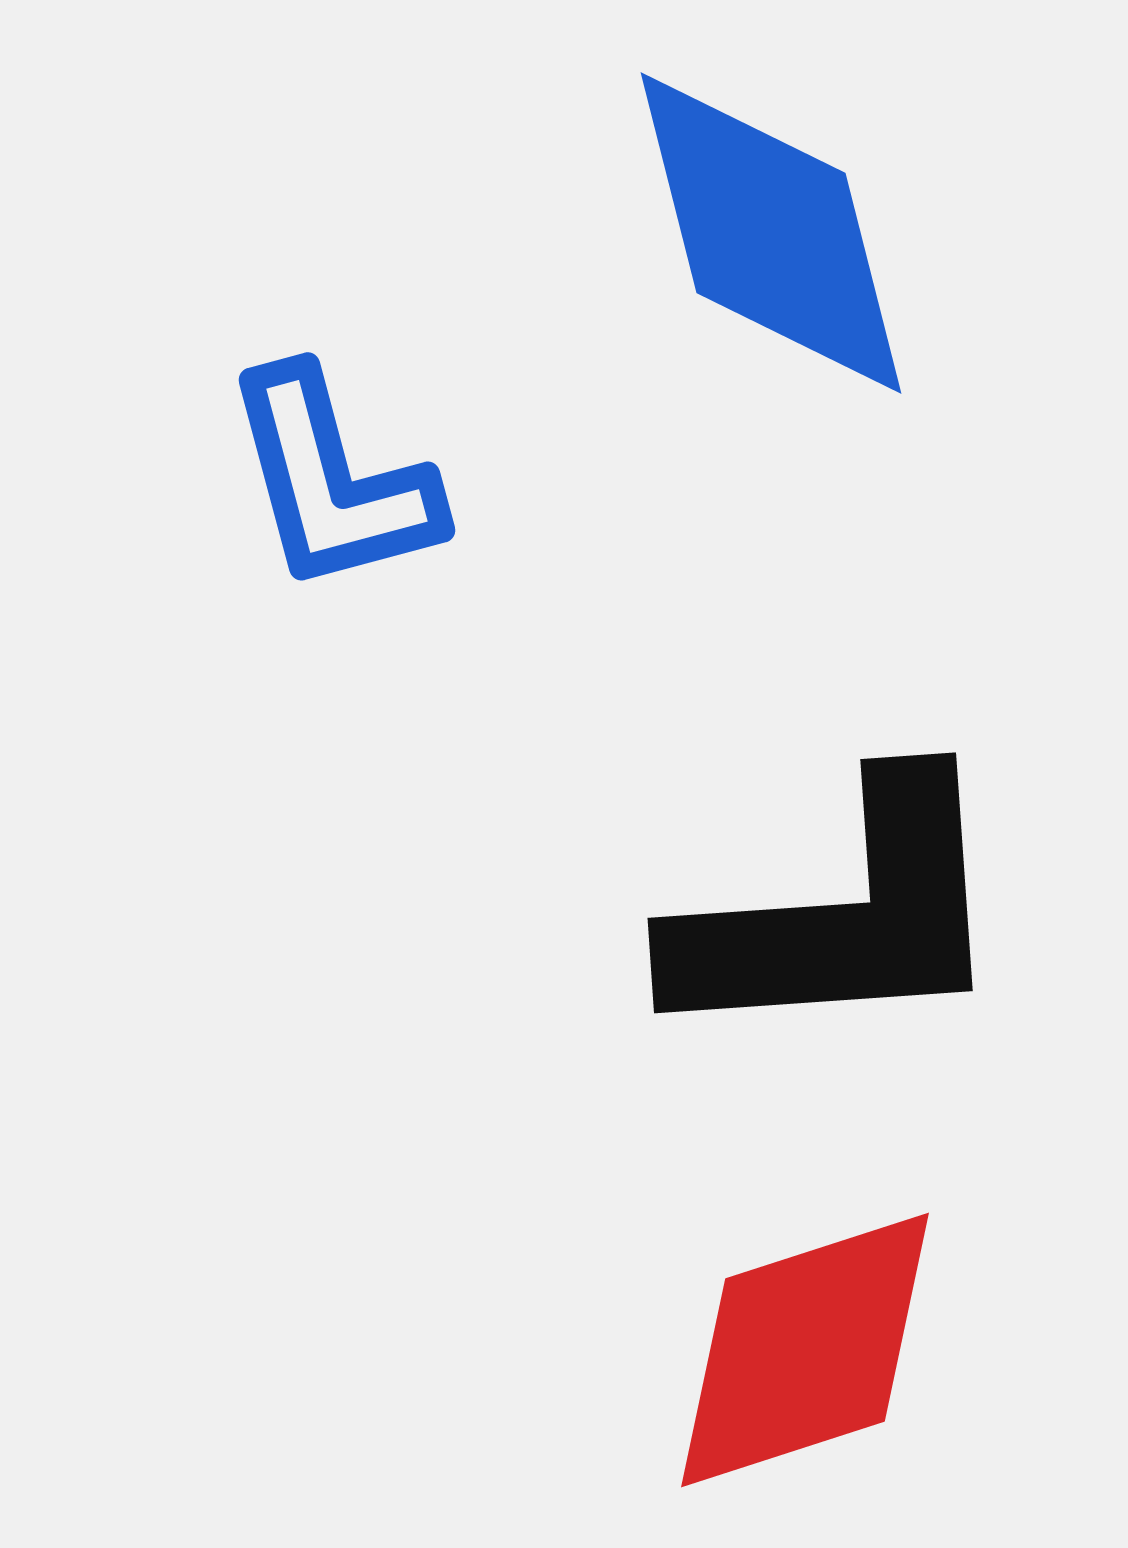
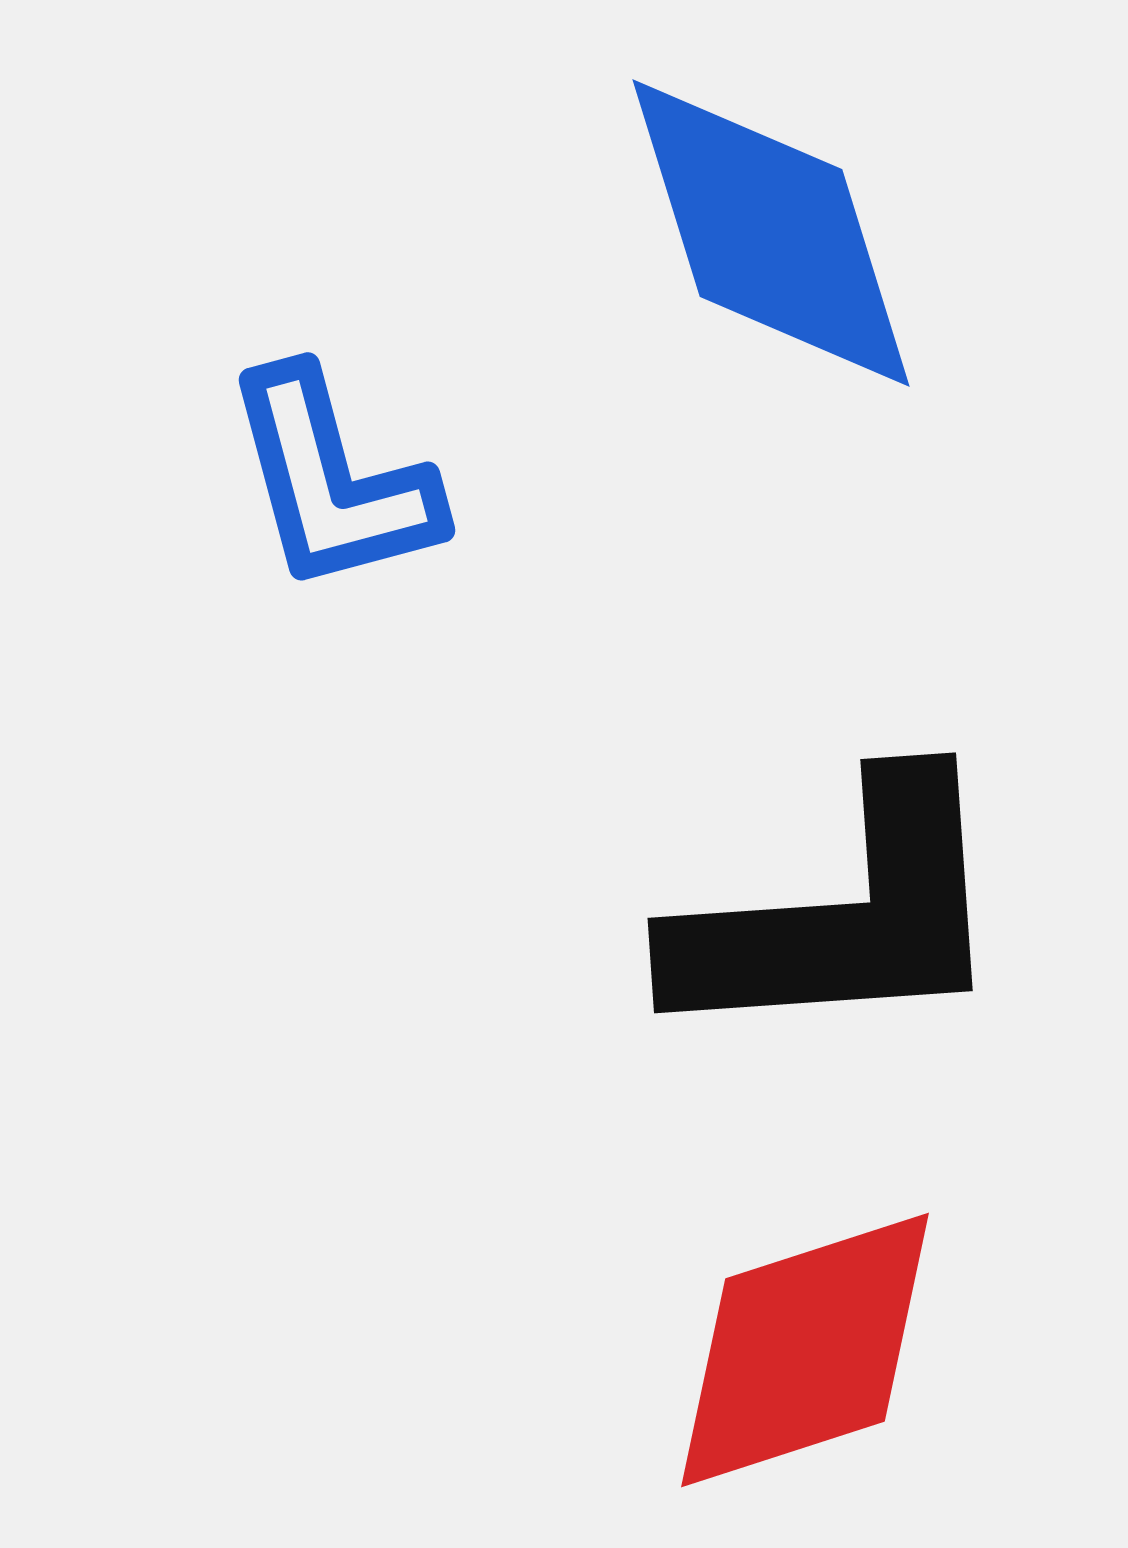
blue diamond: rotated 3 degrees counterclockwise
